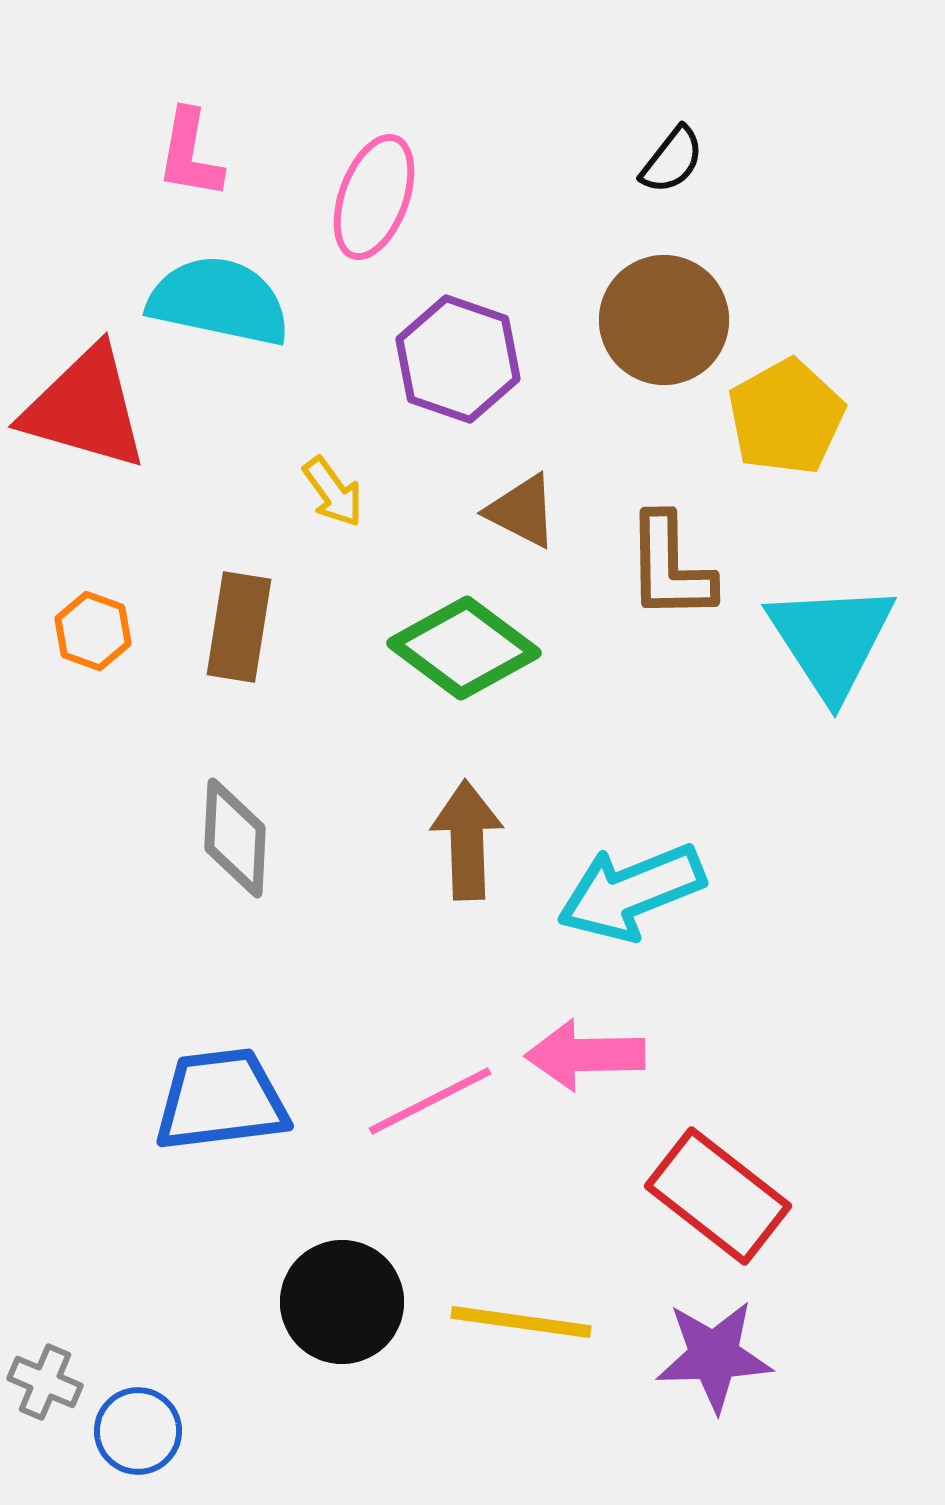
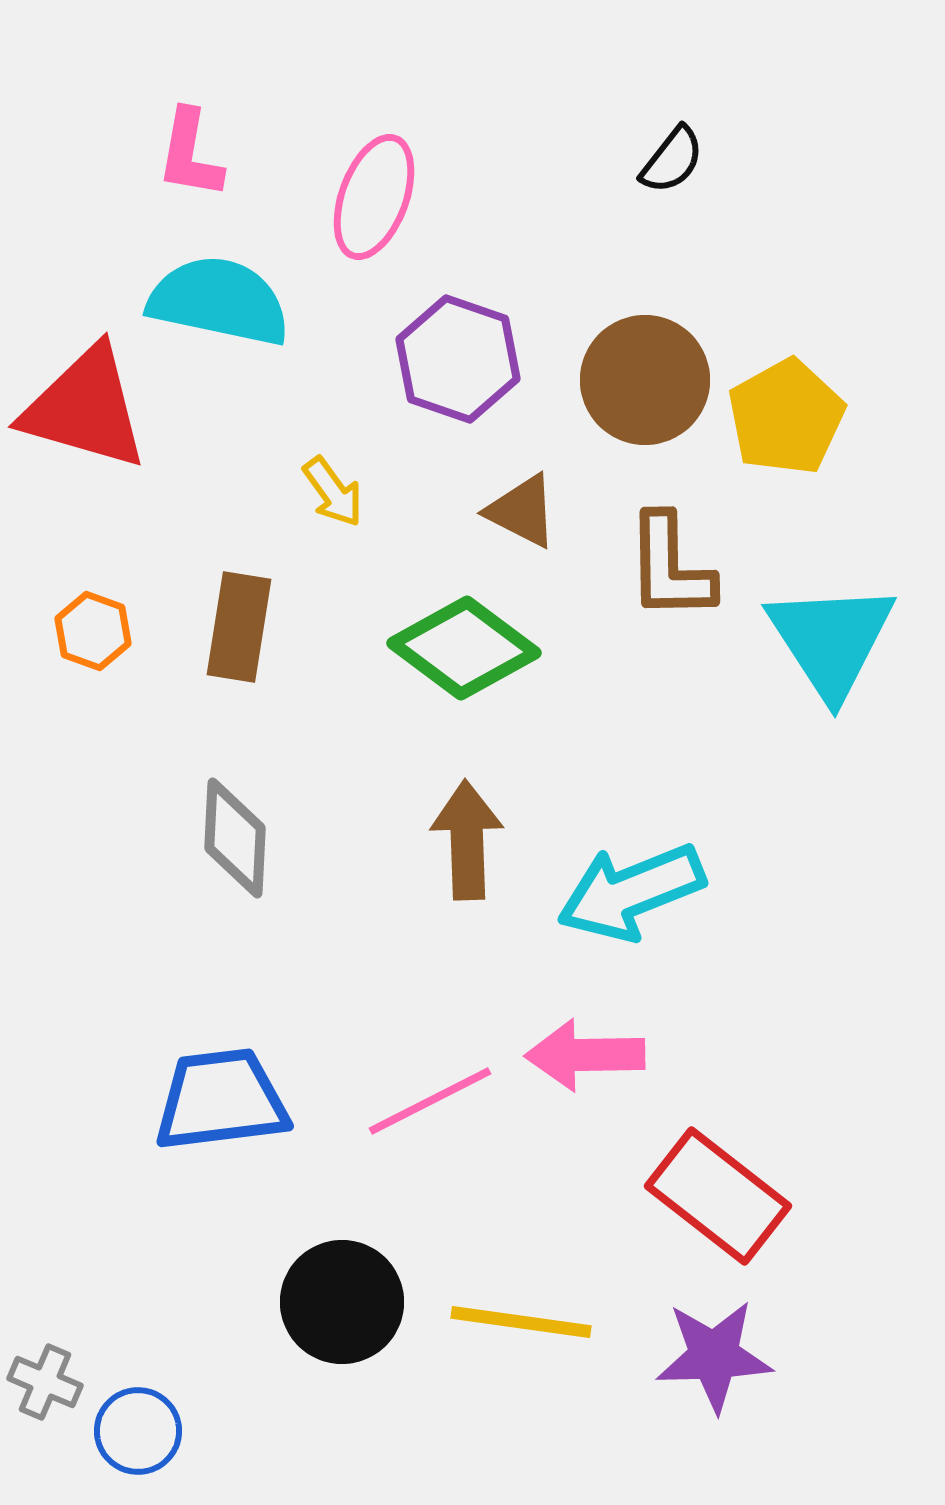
brown circle: moved 19 px left, 60 px down
